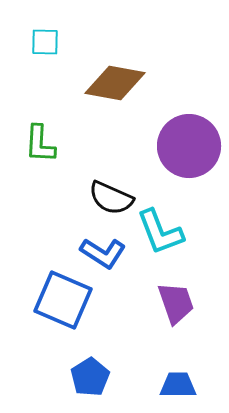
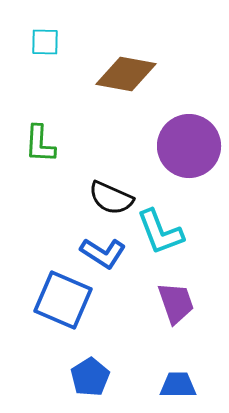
brown diamond: moved 11 px right, 9 px up
